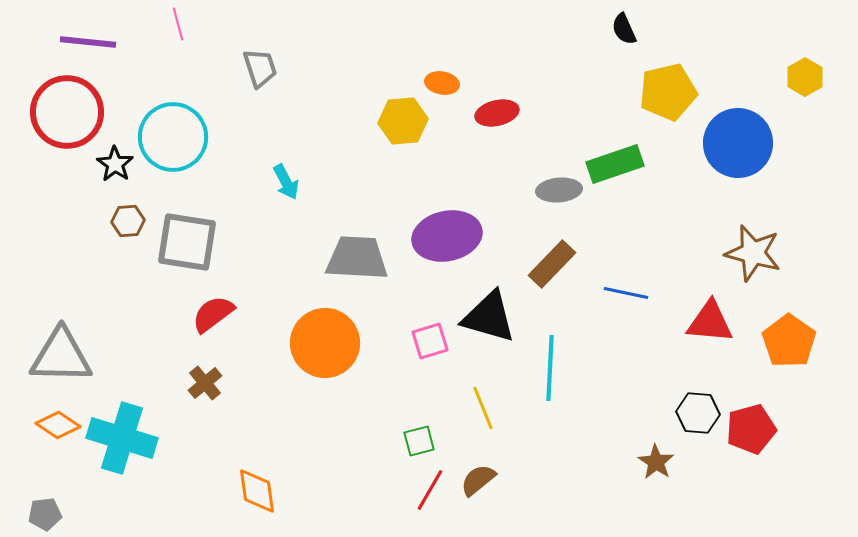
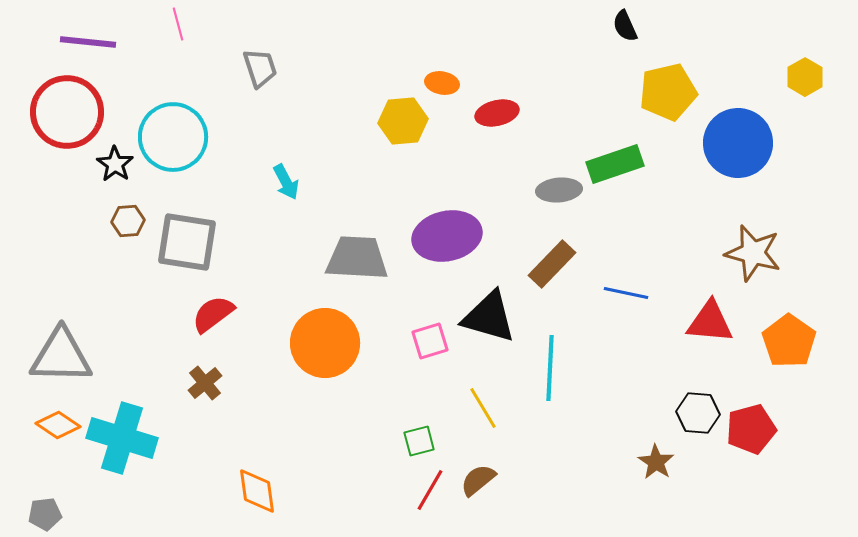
black semicircle at (624, 29): moved 1 px right, 3 px up
yellow line at (483, 408): rotated 9 degrees counterclockwise
